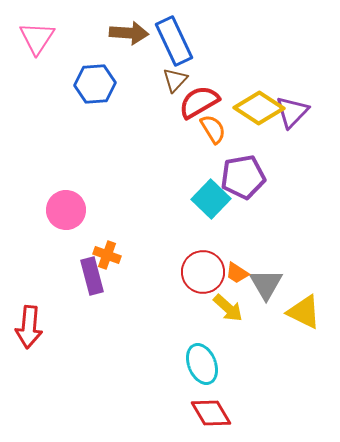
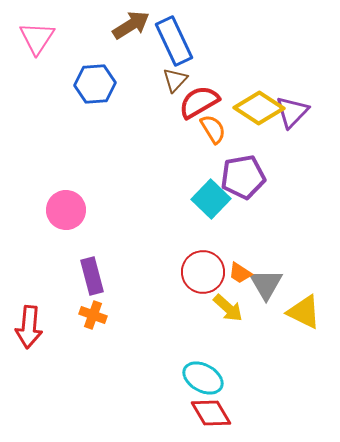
brown arrow: moved 2 px right, 8 px up; rotated 36 degrees counterclockwise
orange cross: moved 14 px left, 60 px down
orange trapezoid: moved 3 px right
cyan ellipse: moved 1 px right, 14 px down; rotated 39 degrees counterclockwise
